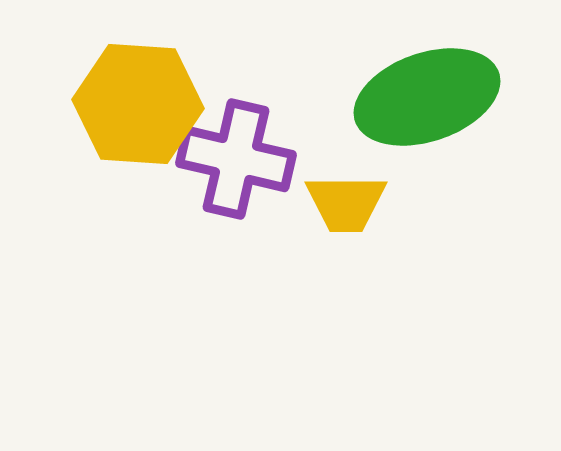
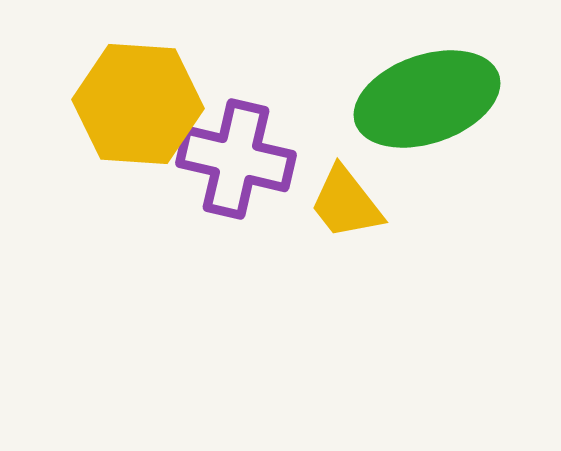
green ellipse: moved 2 px down
yellow trapezoid: rotated 52 degrees clockwise
